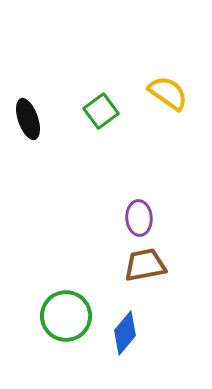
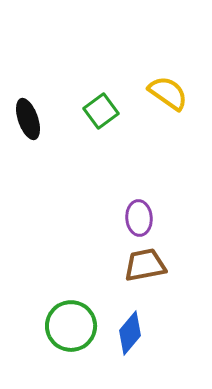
green circle: moved 5 px right, 10 px down
blue diamond: moved 5 px right
